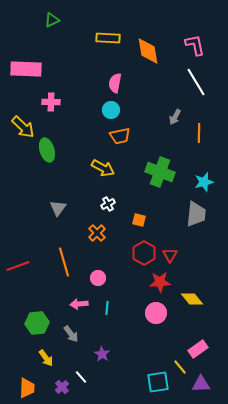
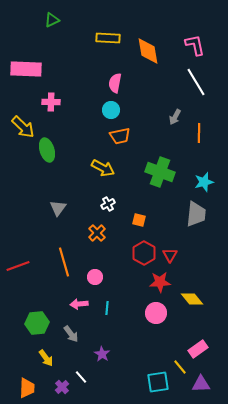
pink circle at (98, 278): moved 3 px left, 1 px up
